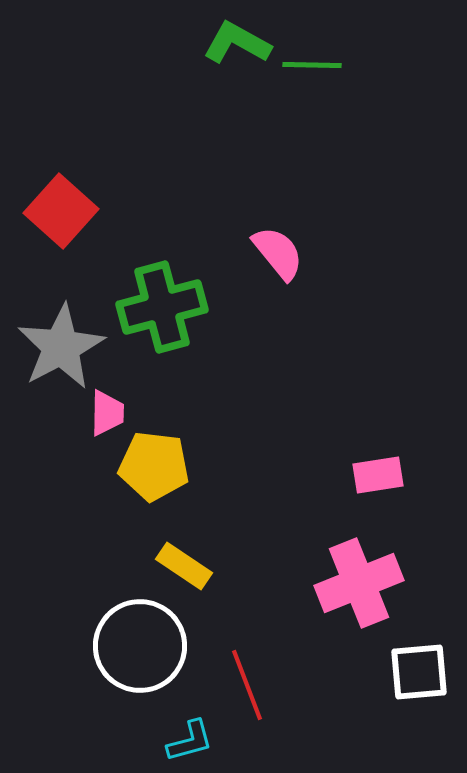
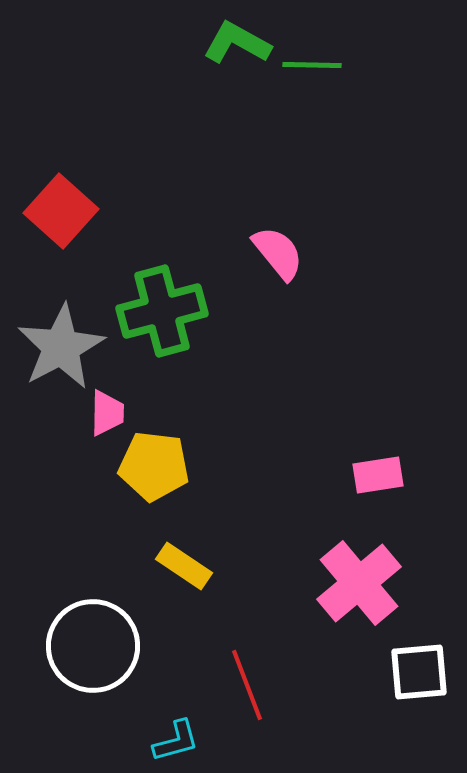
green cross: moved 4 px down
pink cross: rotated 18 degrees counterclockwise
white circle: moved 47 px left
cyan L-shape: moved 14 px left
